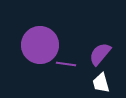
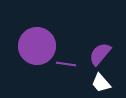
purple circle: moved 3 px left, 1 px down
white trapezoid: rotated 25 degrees counterclockwise
